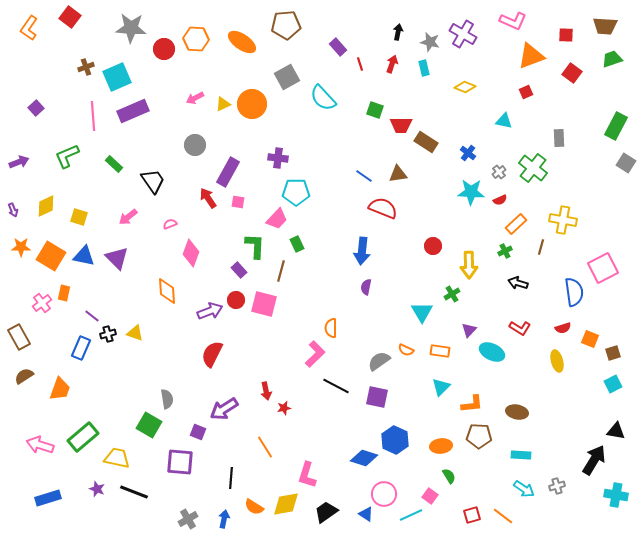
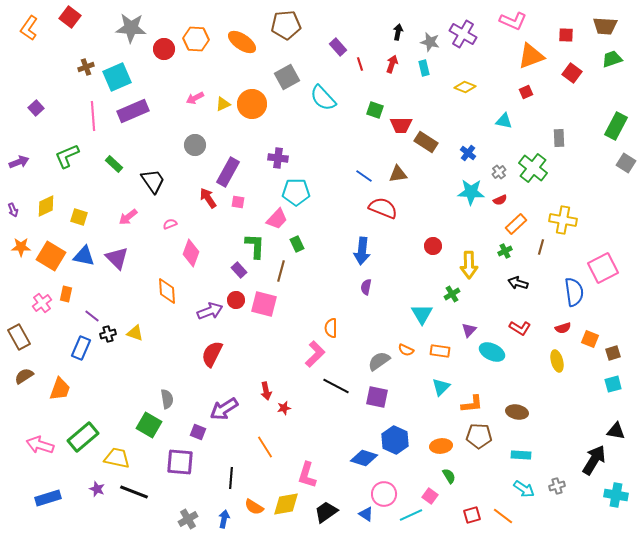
orange rectangle at (64, 293): moved 2 px right, 1 px down
cyan triangle at (422, 312): moved 2 px down
cyan square at (613, 384): rotated 12 degrees clockwise
